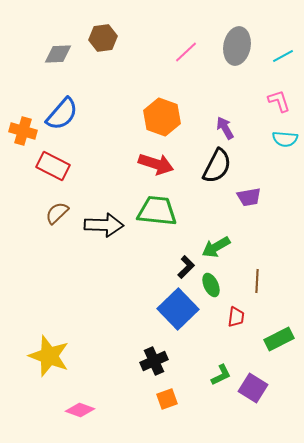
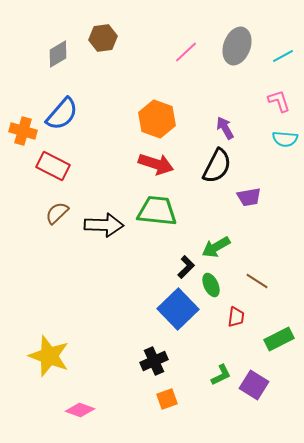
gray ellipse: rotated 9 degrees clockwise
gray diamond: rotated 28 degrees counterclockwise
orange hexagon: moved 5 px left, 2 px down
brown line: rotated 60 degrees counterclockwise
purple square: moved 1 px right, 3 px up
